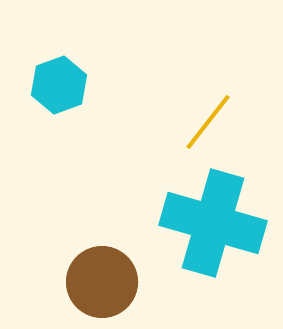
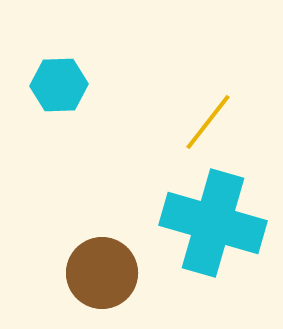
cyan hexagon: rotated 18 degrees clockwise
brown circle: moved 9 px up
